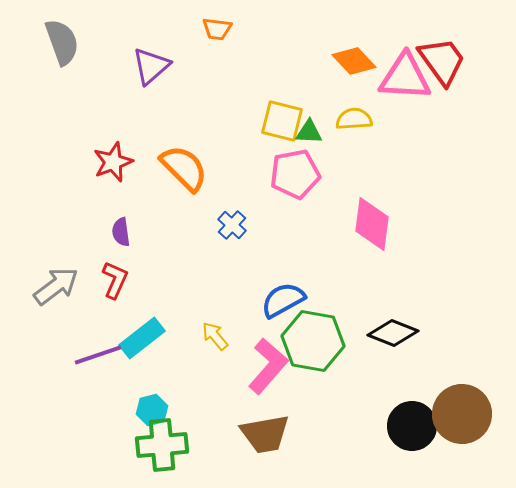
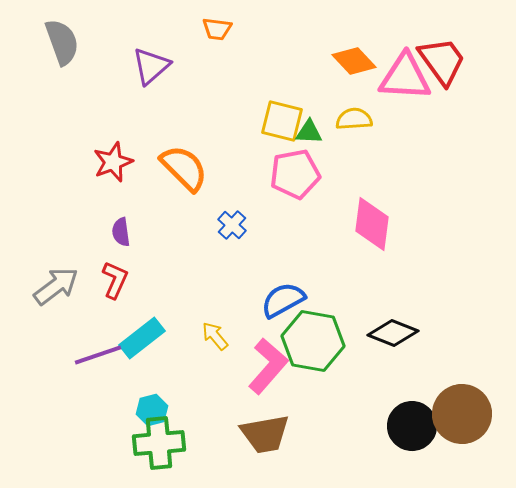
green cross: moved 3 px left, 2 px up
